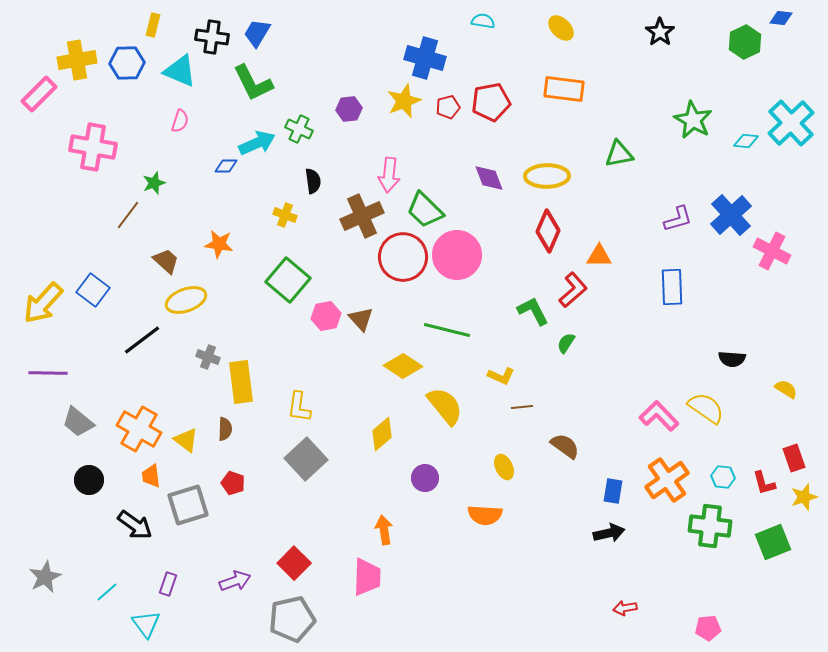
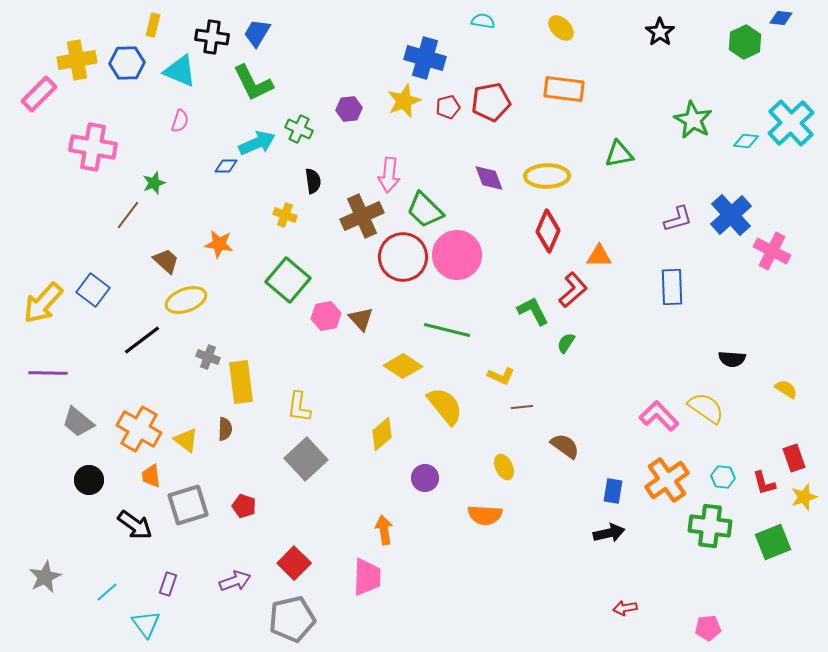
red pentagon at (233, 483): moved 11 px right, 23 px down
